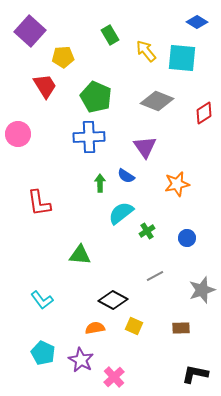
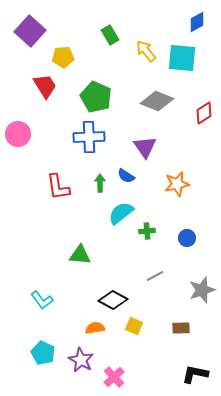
blue diamond: rotated 60 degrees counterclockwise
red L-shape: moved 19 px right, 16 px up
green cross: rotated 28 degrees clockwise
